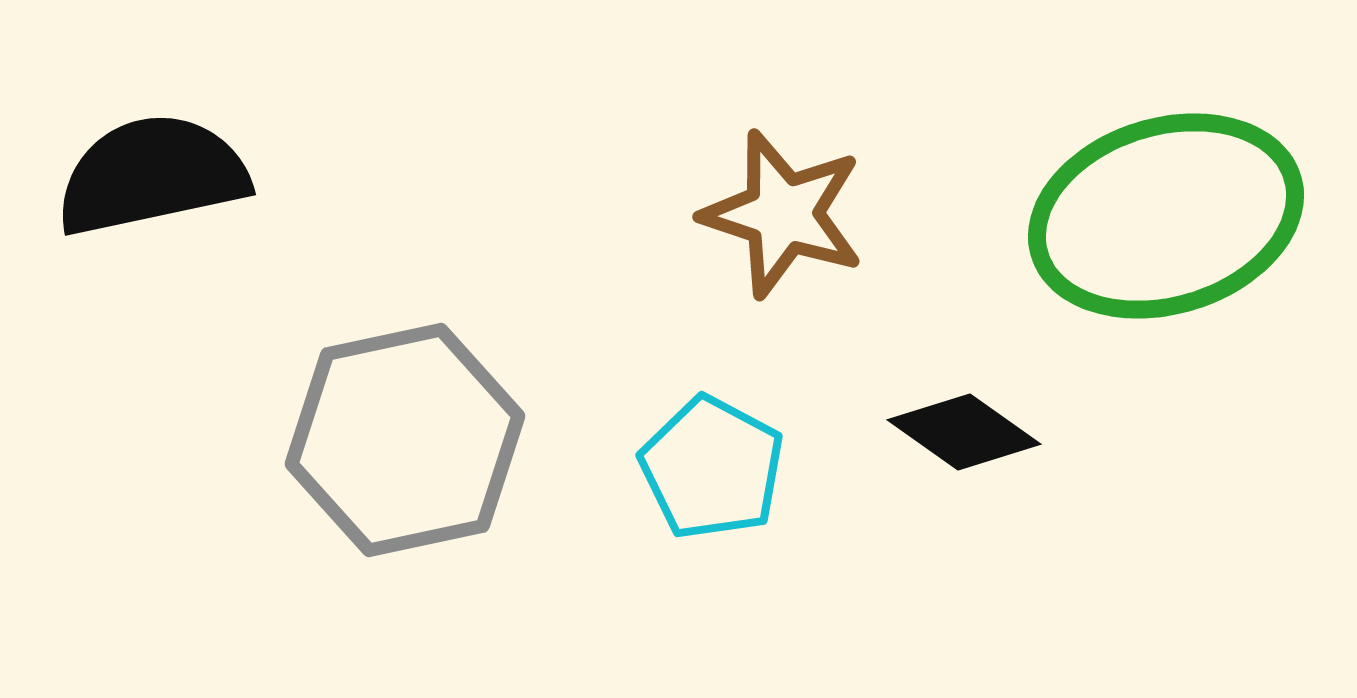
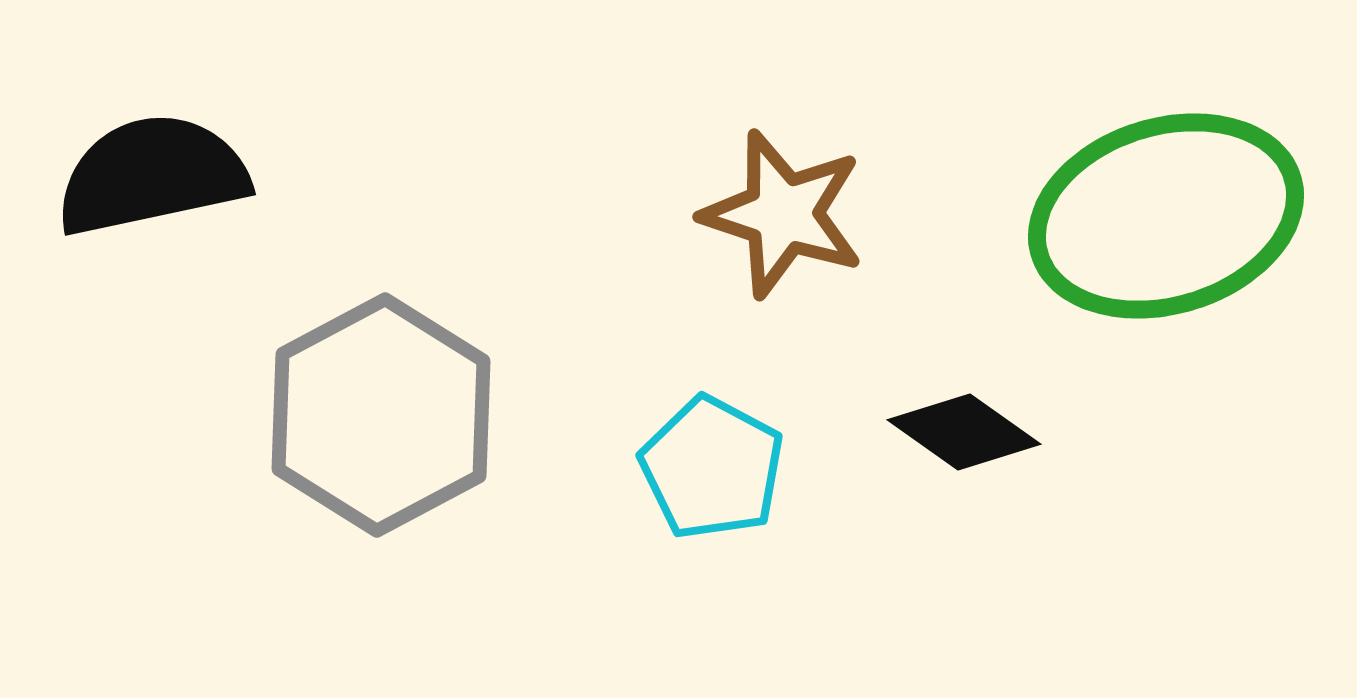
gray hexagon: moved 24 px left, 25 px up; rotated 16 degrees counterclockwise
